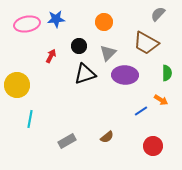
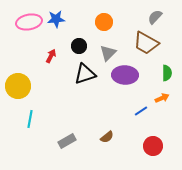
gray semicircle: moved 3 px left, 3 px down
pink ellipse: moved 2 px right, 2 px up
yellow circle: moved 1 px right, 1 px down
orange arrow: moved 1 px right, 2 px up; rotated 56 degrees counterclockwise
